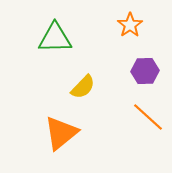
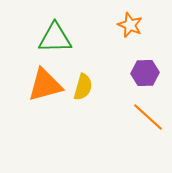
orange star: rotated 15 degrees counterclockwise
purple hexagon: moved 2 px down
yellow semicircle: rotated 28 degrees counterclockwise
orange triangle: moved 16 px left, 48 px up; rotated 24 degrees clockwise
